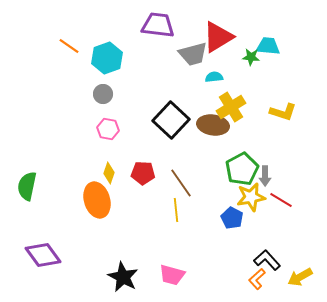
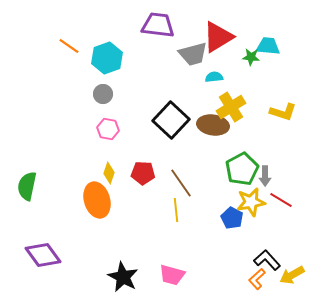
yellow star: moved 5 px down
yellow arrow: moved 8 px left, 2 px up
